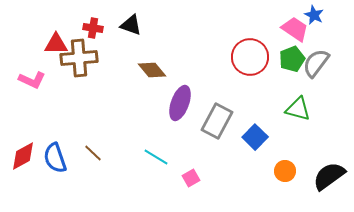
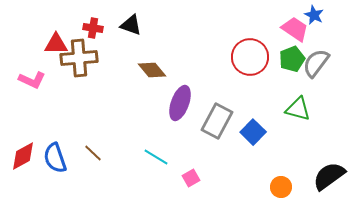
blue square: moved 2 px left, 5 px up
orange circle: moved 4 px left, 16 px down
